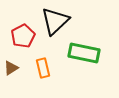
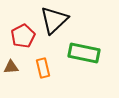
black triangle: moved 1 px left, 1 px up
brown triangle: moved 1 px up; rotated 28 degrees clockwise
